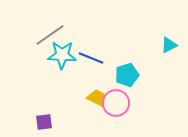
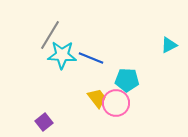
gray line: rotated 24 degrees counterclockwise
cyan pentagon: moved 5 px down; rotated 20 degrees clockwise
yellow trapezoid: rotated 25 degrees clockwise
purple square: rotated 30 degrees counterclockwise
